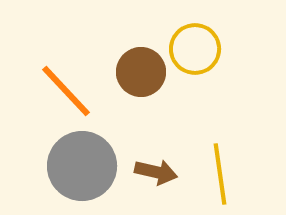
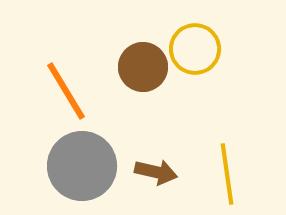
brown circle: moved 2 px right, 5 px up
orange line: rotated 12 degrees clockwise
yellow line: moved 7 px right
